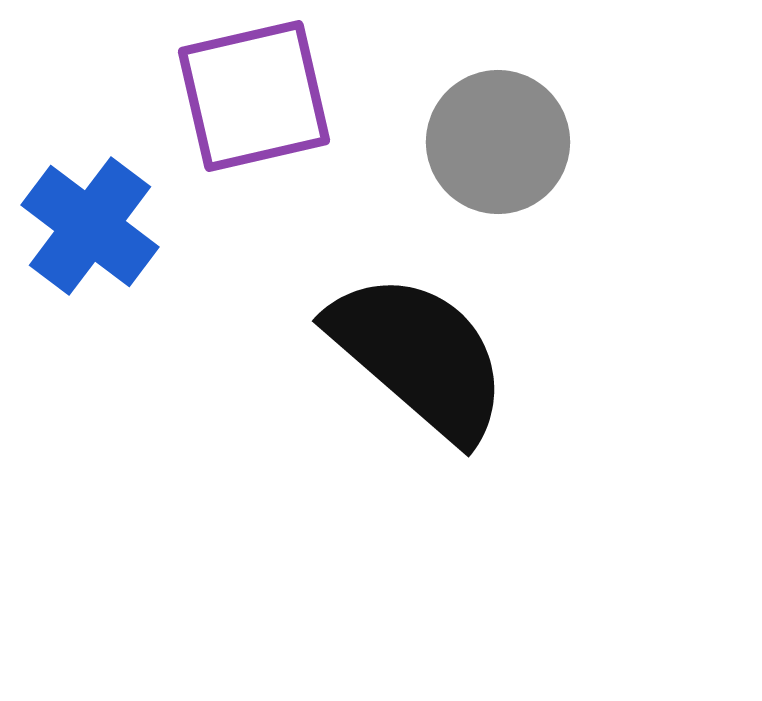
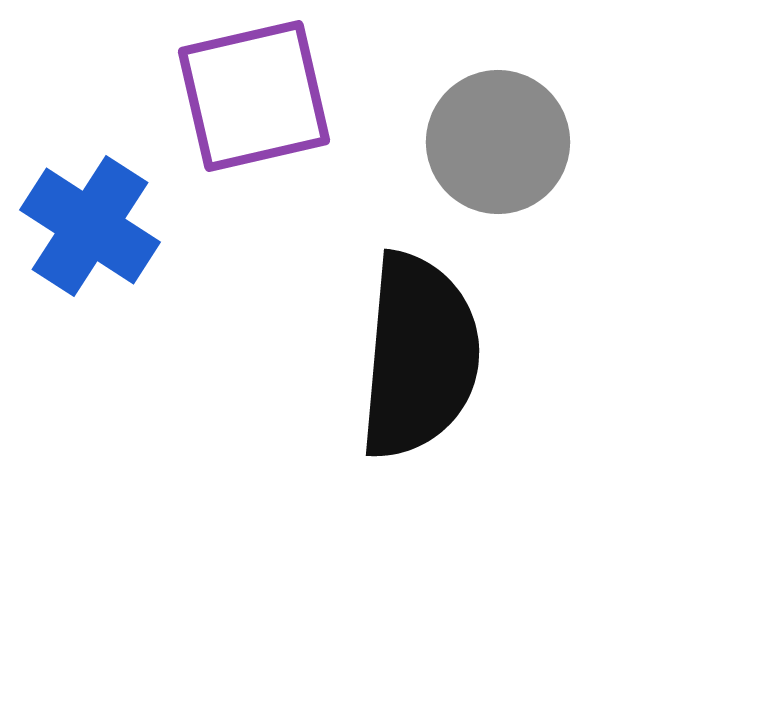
blue cross: rotated 4 degrees counterclockwise
black semicircle: rotated 54 degrees clockwise
